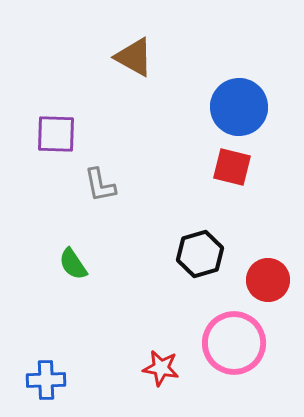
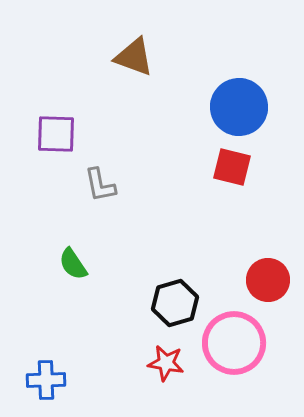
brown triangle: rotated 9 degrees counterclockwise
black hexagon: moved 25 px left, 49 px down
red star: moved 5 px right, 5 px up
